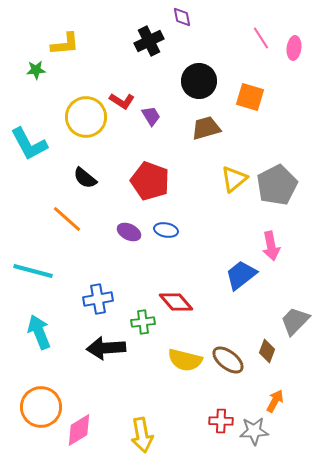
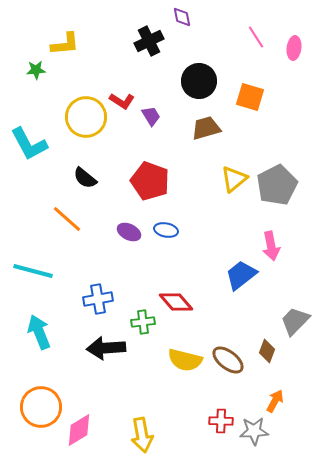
pink line: moved 5 px left, 1 px up
